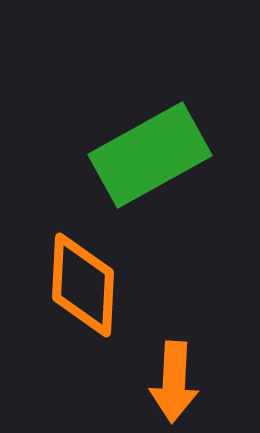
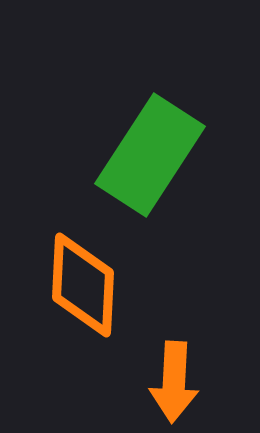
green rectangle: rotated 28 degrees counterclockwise
